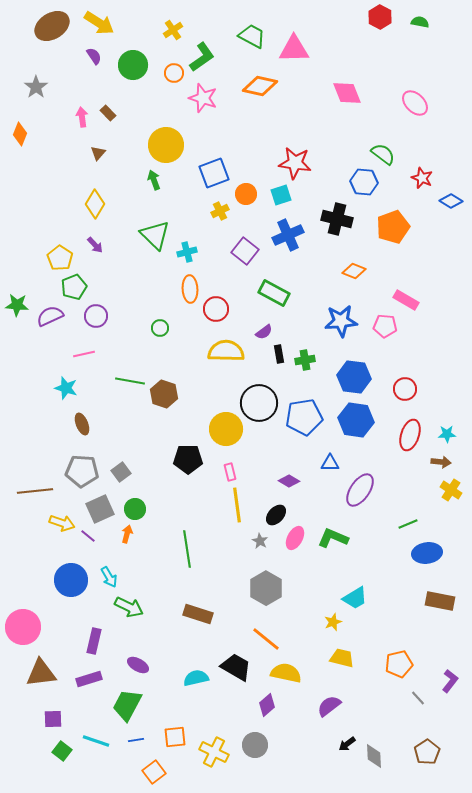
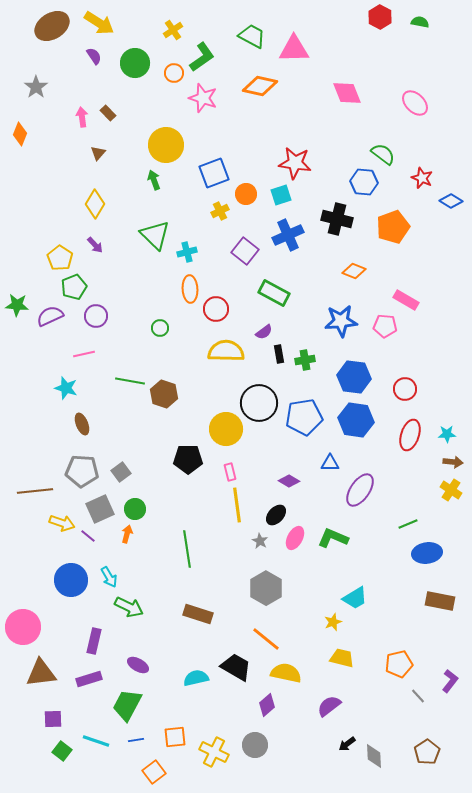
green circle at (133, 65): moved 2 px right, 2 px up
brown arrow at (441, 462): moved 12 px right
gray line at (418, 698): moved 2 px up
